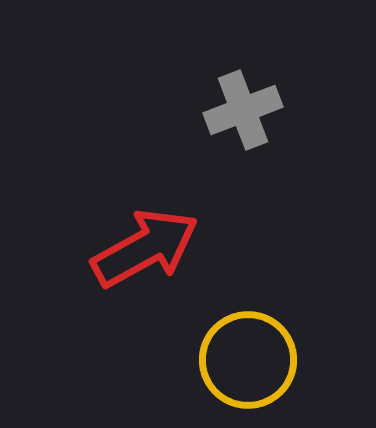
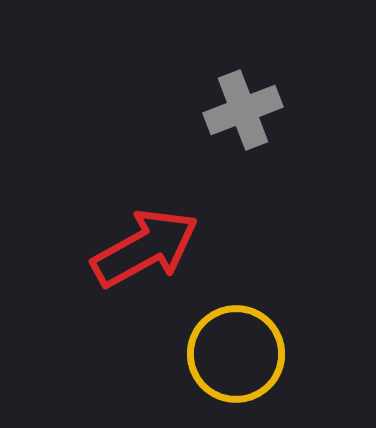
yellow circle: moved 12 px left, 6 px up
